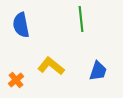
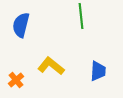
green line: moved 3 px up
blue semicircle: rotated 25 degrees clockwise
blue trapezoid: rotated 15 degrees counterclockwise
